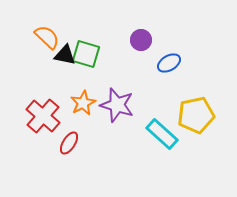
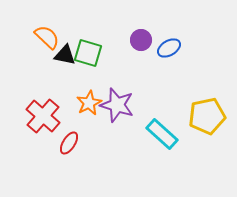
green square: moved 2 px right, 1 px up
blue ellipse: moved 15 px up
orange star: moved 6 px right
yellow pentagon: moved 11 px right, 1 px down
